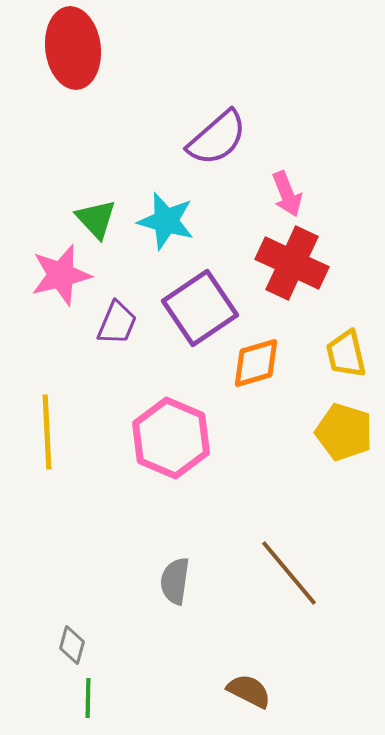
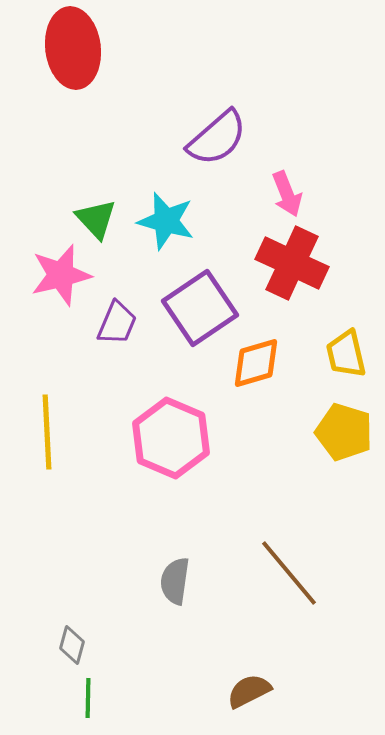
brown semicircle: rotated 54 degrees counterclockwise
